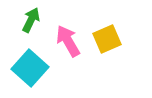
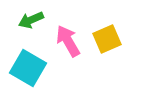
green arrow: rotated 140 degrees counterclockwise
cyan square: moved 2 px left; rotated 12 degrees counterclockwise
